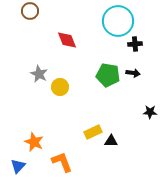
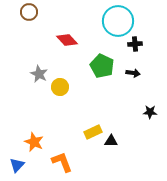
brown circle: moved 1 px left, 1 px down
red diamond: rotated 20 degrees counterclockwise
green pentagon: moved 6 px left, 9 px up; rotated 15 degrees clockwise
blue triangle: moved 1 px left, 1 px up
